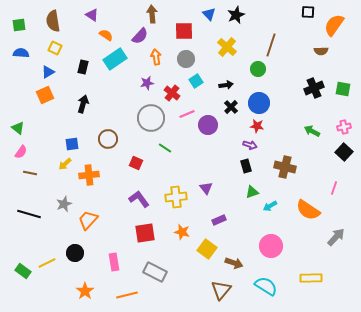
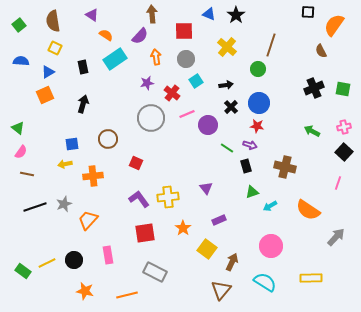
blue triangle at (209, 14): rotated 24 degrees counterclockwise
black star at (236, 15): rotated 12 degrees counterclockwise
green square at (19, 25): rotated 32 degrees counterclockwise
brown semicircle at (321, 51): rotated 64 degrees clockwise
blue semicircle at (21, 53): moved 8 px down
black rectangle at (83, 67): rotated 24 degrees counterclockwise
green line at (165, 148): moved 62 px right
yellow arrow at (65, 164): rotated 32 degrees clockwise
brown line at (30, 173): moved 3 px left, 1 px down
orange cross at (89, 175): moved 4 px right, 1 px down
pink line at (334, 188): moved 4 px right, 5 px up
yellow cross at (176, 197): moved 8 px left
black line at (29, 214): moved 6 px right, 7 px up; rotated 35 degrees counterclockwise
orange star at (182, 232): moved 1 px right, 4 px up; rotated 21 degrees clockwise
black circle at (75, 253): moved 1 px left, 7 px down
pink rectangle at (114, 262): moved 6 px left, 7 px up
brown arrow at (234, 263): moved 2 px left, 1 px up; rotated 84 degrees counterclockwise
cyan semicircle at (266, 286): moved 1 px left, 4 px up
orange star at (85, 291): rotated 24 degrees counterclockwise
